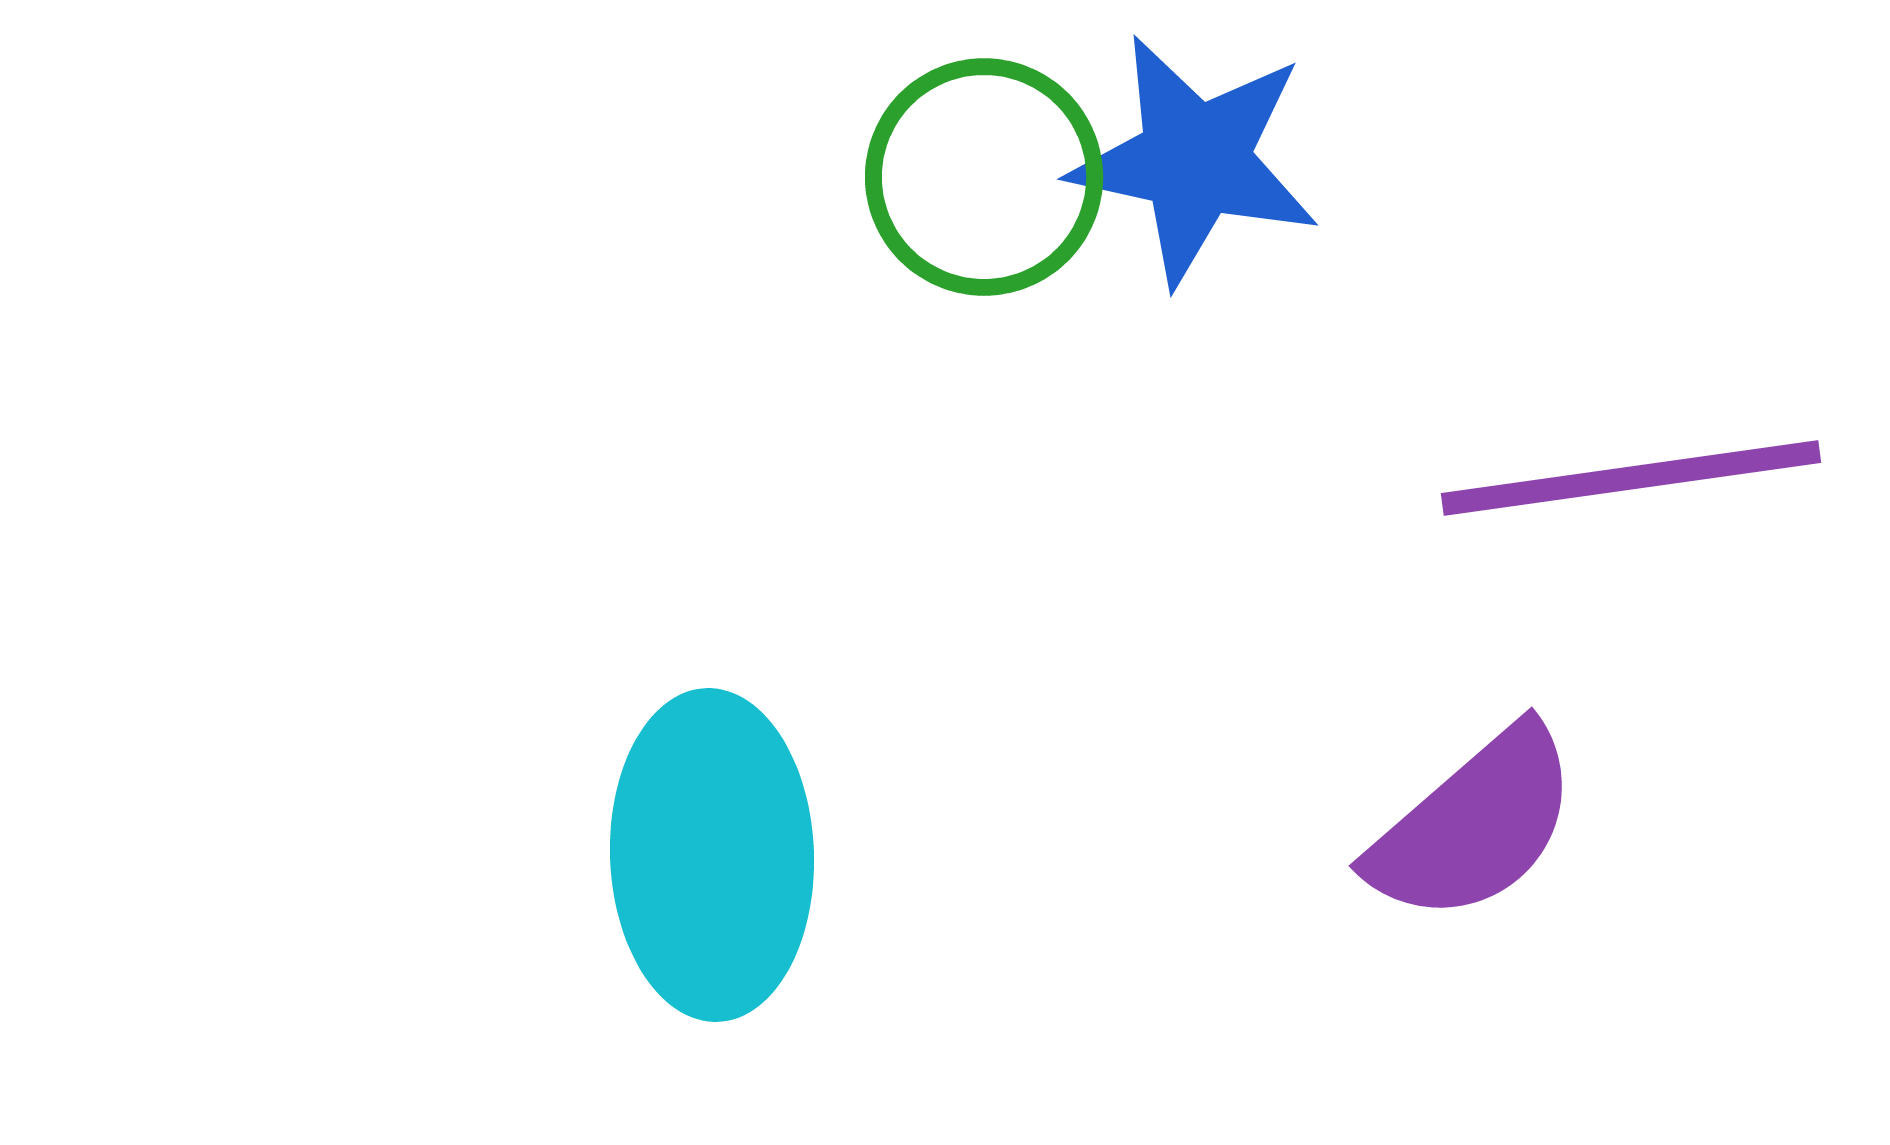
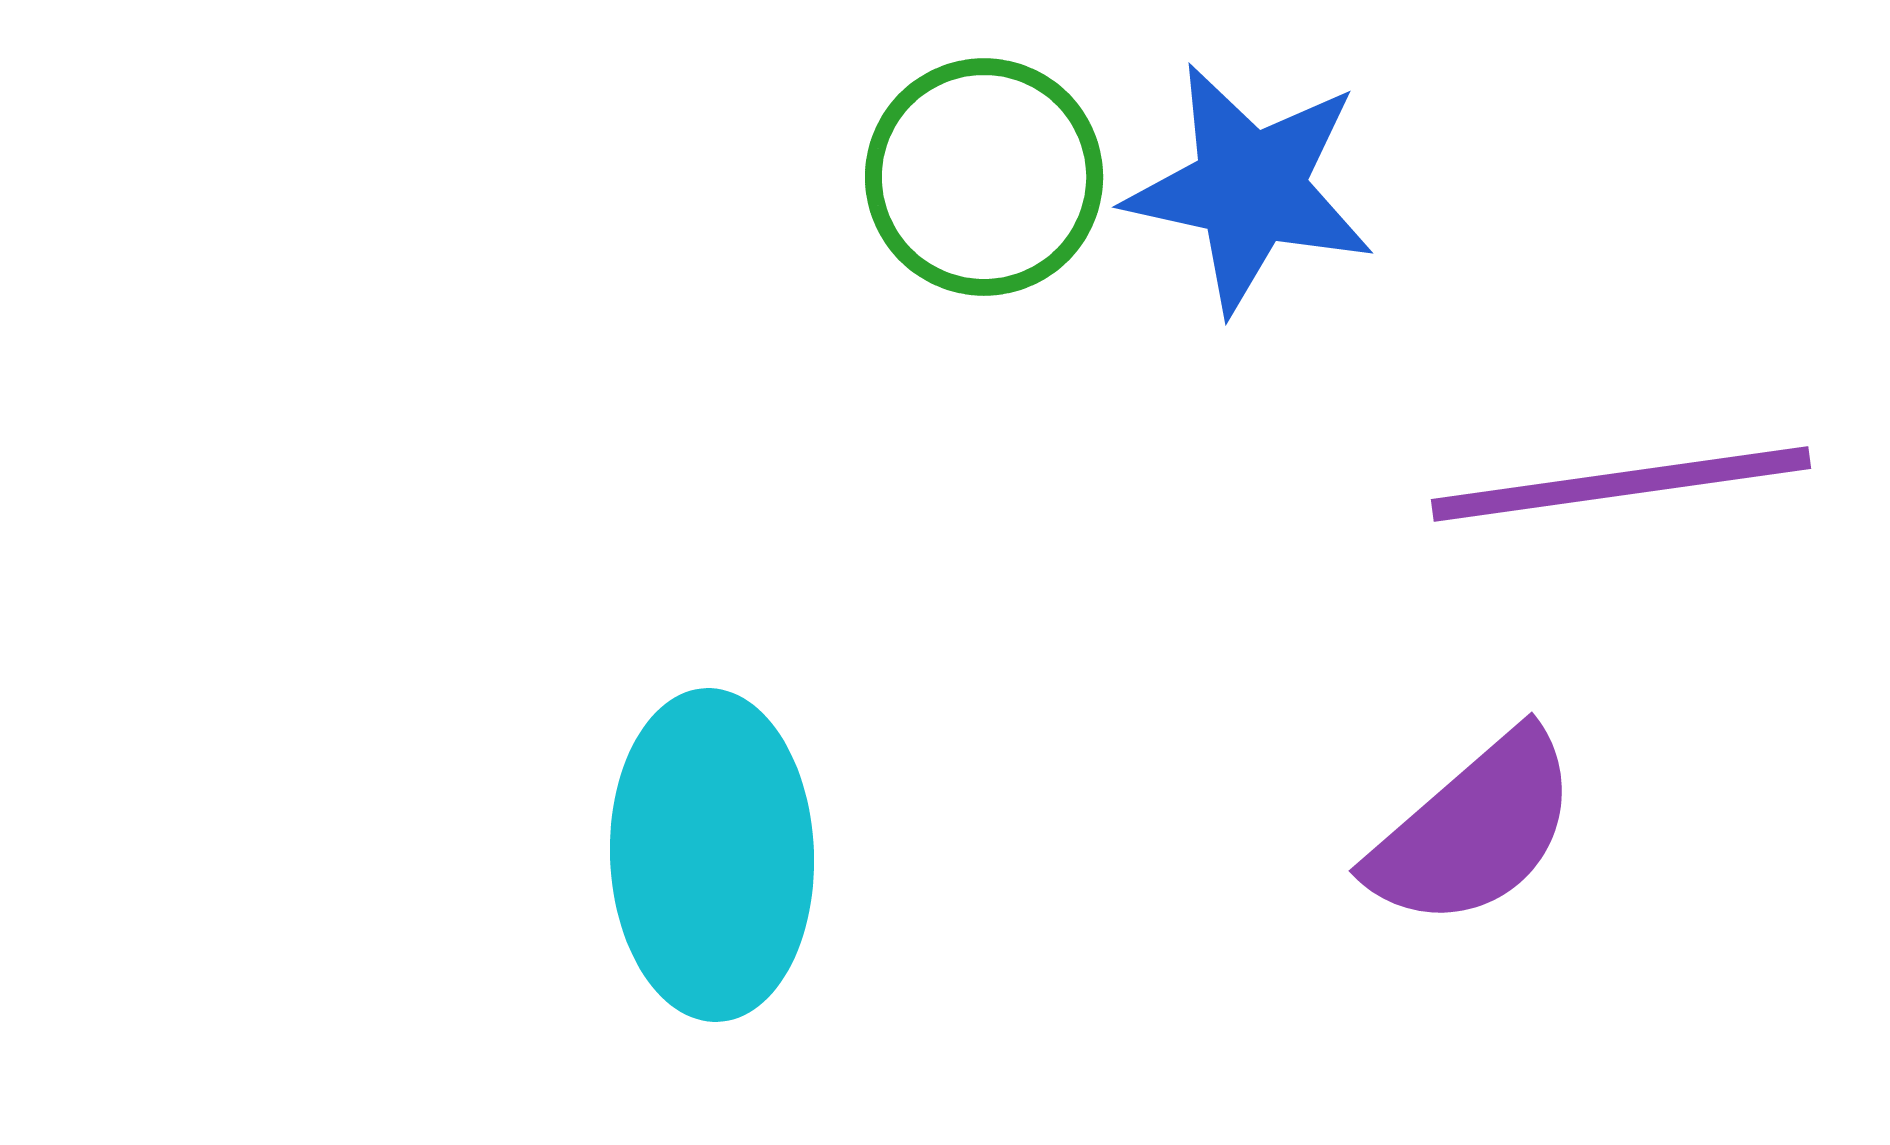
blue star: moved 55 px right, 28 px down
purple line: moved 10 px left, 6 px down
purple semicircle: moved 5 px down
